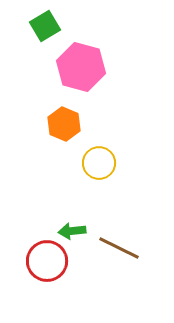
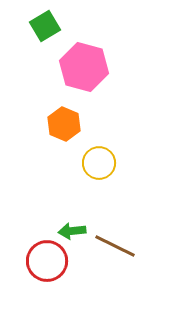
pink hexagon: moved 3 px right
brown line: moved 4 px left, 2 px up
